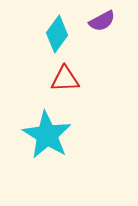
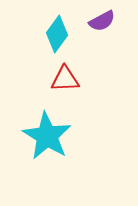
cyan star: moved 1 px down
